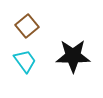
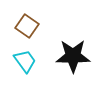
brown square: rotated 15 degrees counterclockwise
